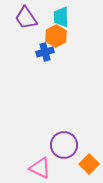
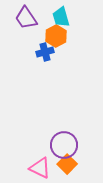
cyan trapezoid: rotated 15 degrees counterclockwise
orange square: moved 22 px left
